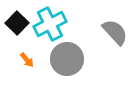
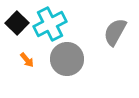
gray semicircle: rotated 108 degrees counterclockwise
